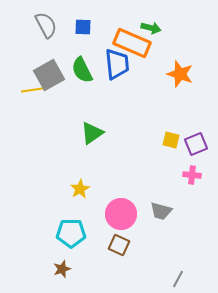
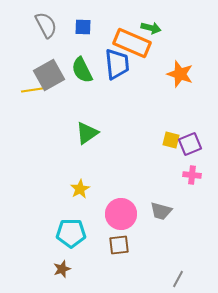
green triangle: moved 5 px left
purple square: moved 6 px left
brown square: rotated 30 degrees counterclockwise
